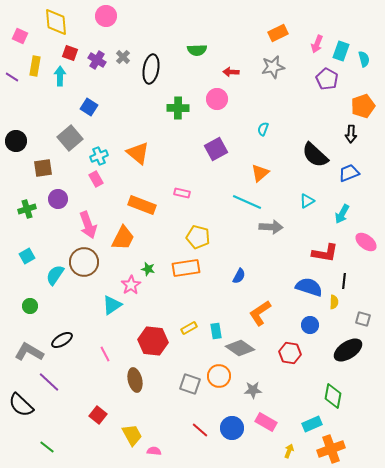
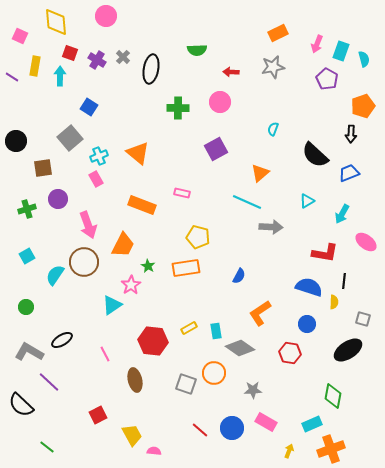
pink circle at (217, 99): moved 3 px right, 3 px down
cyan semicircle at (263, 129): moved 10 px right
orange trapezoid at (123, 238): moved 7 px down
green star at (148, 269): moved 3 px up; rotated 16 degrees clockwise
green circle at (30, 306): moved 4 px left, 1 px down
blue circle at (310, 325): moved 3 px left, 1 px up
orange circle at (219, 376): moved 5 px left, 3 px up
gray square at (190, 384): moved 4 px left
red square at (98, 415): rotated 24 degrees clockwise
